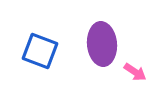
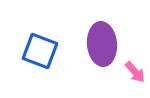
pink arrow: rotated 15 degrees clockwise
